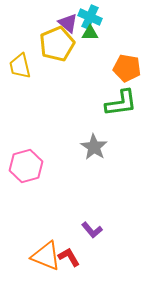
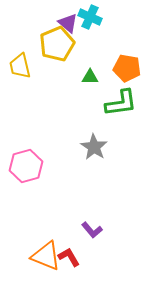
green triangle: moved 44 px down
